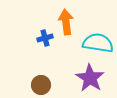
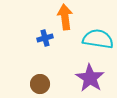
orange arrow: moved 1 px left, 5 px up
cyan semicircle: moved 4 px up
brown circle: moved 1 px left, 1 px up
